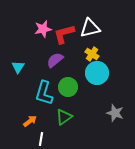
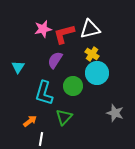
white triangle: moved 1 px down
purple semicircle: rotated 18 degrees counterclockwise
green circle: moved 5 px right, 1 px up
green triangle: rotated 12 degrees counterclockwise
